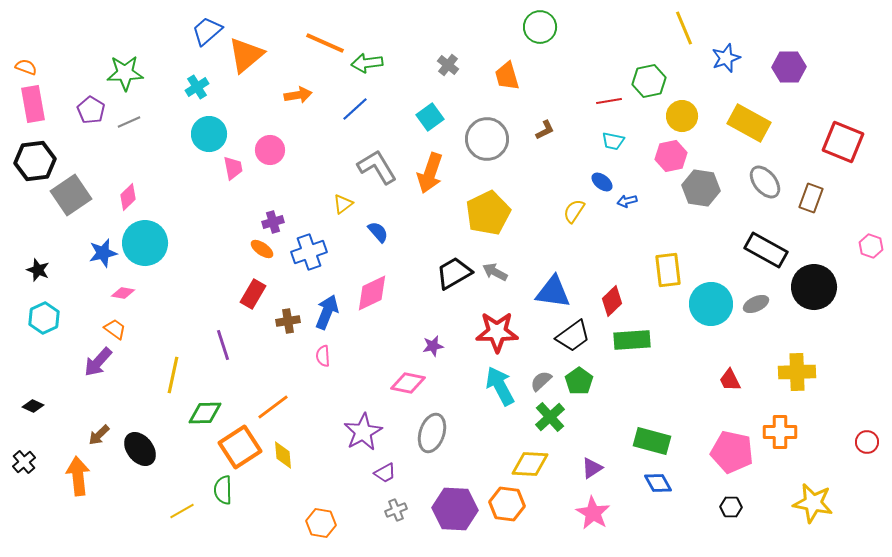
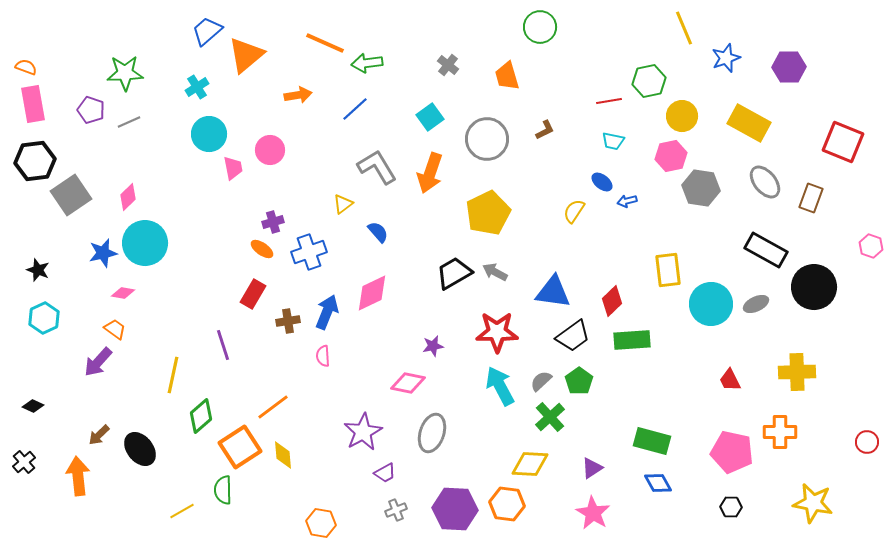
purple pentagon at (91, 110): rotated 12 degrees counterclockwise
green diamond at (205, 413): moved 4 px left, 3 px down; rotated 40 degrees counterclockwise
